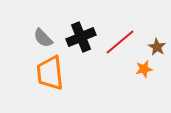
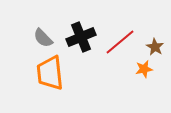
brown star: moved 2 px left
